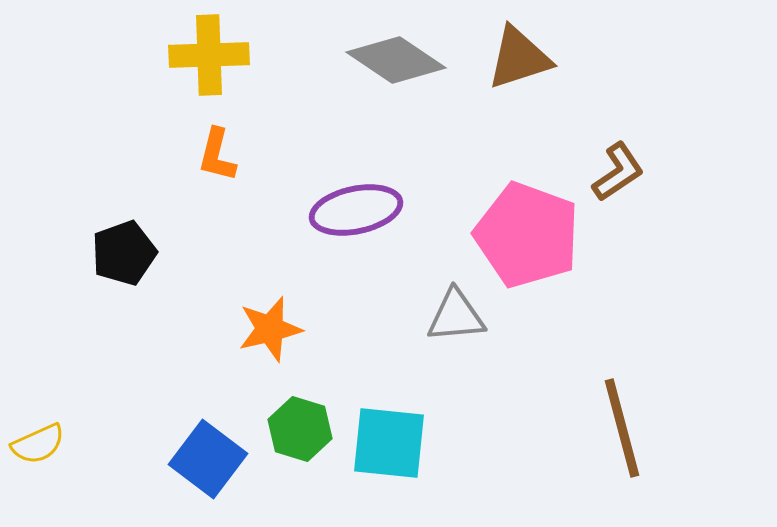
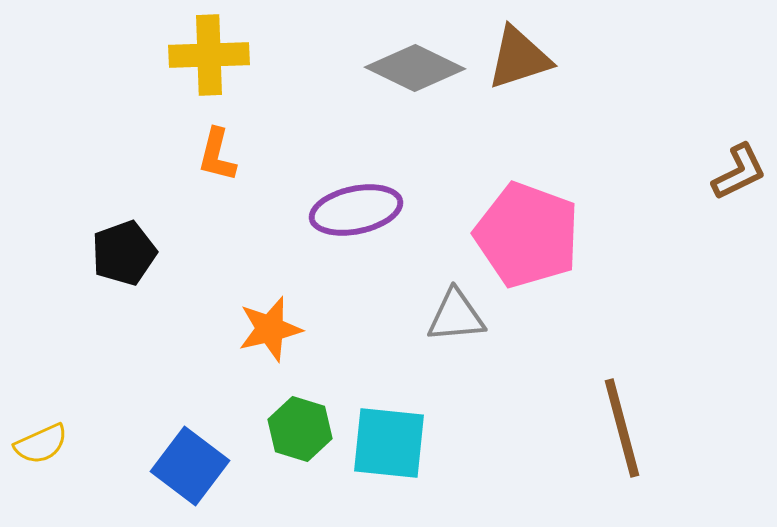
gray diamond: moved 19 px right, 8 px down; rotated 8 degrees counterclockwise
brown L-shape: moved 121 px right; rotated 8 degrees clockwise
yellow semicircle: moved 3 px right
blue square: moved 18 px left, 7 px down
